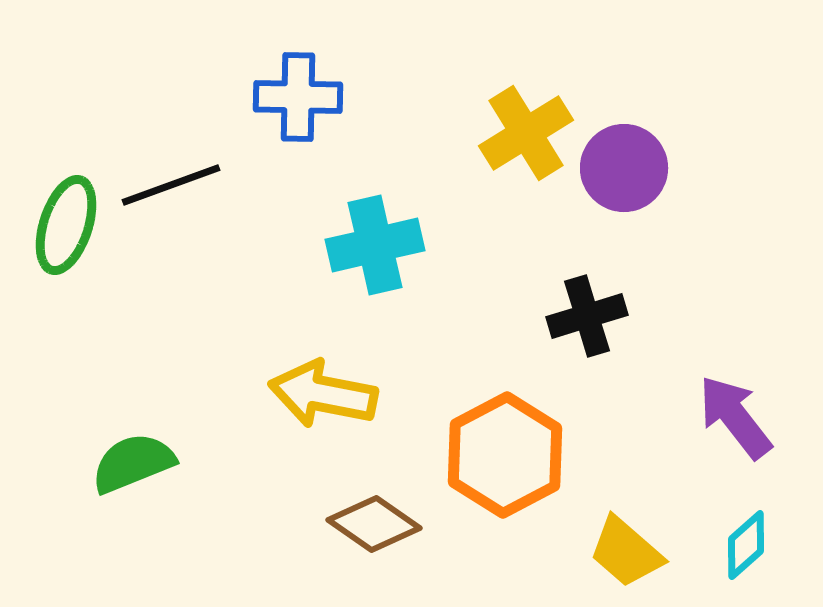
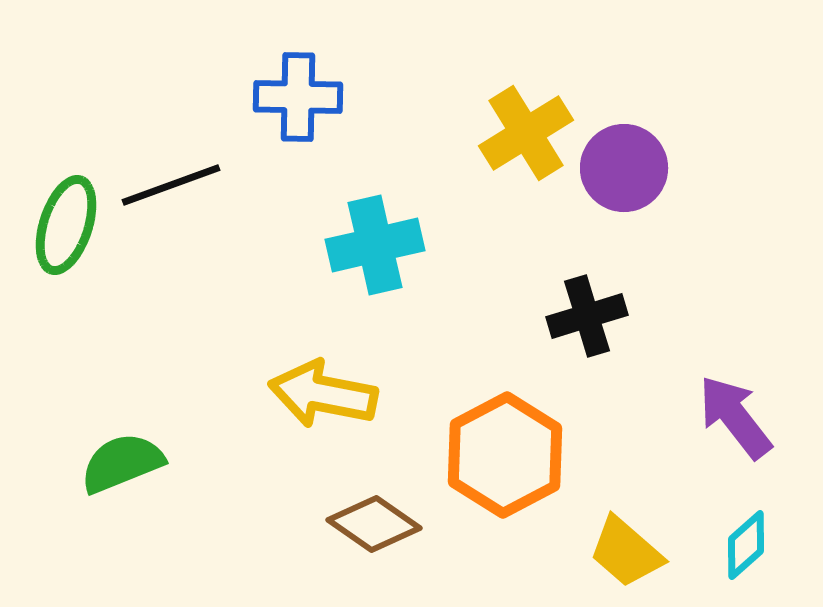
green semicircle: moved 11 px left
